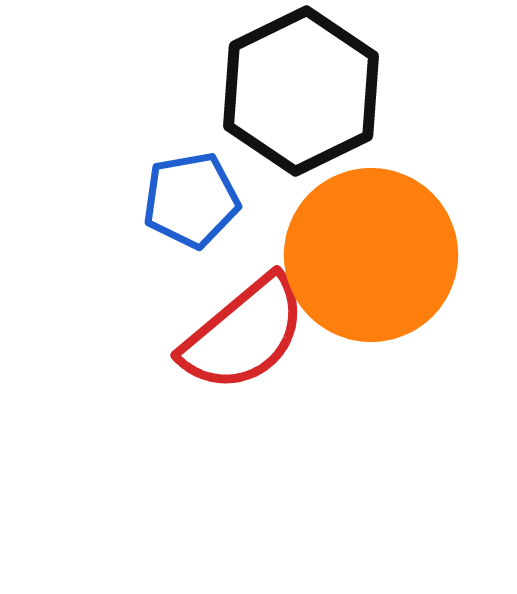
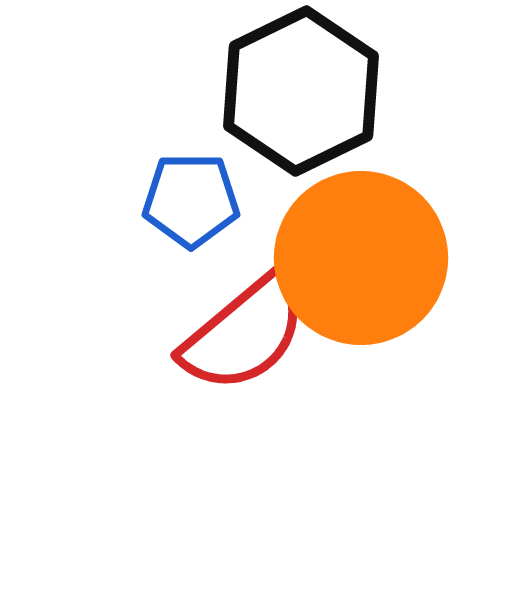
blue pentagon: rotated 10 degrees clockwise
orange circle: moved 10 px left, 3 px down
